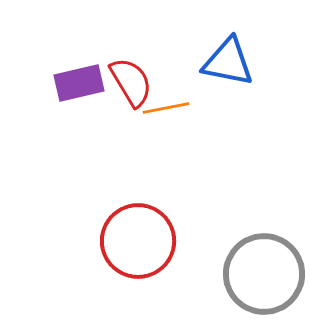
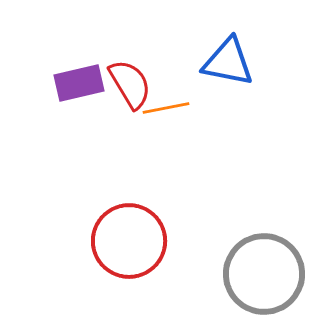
red semicircle: moved 1 px left, 2 px down
red circle: moved 9 px left
